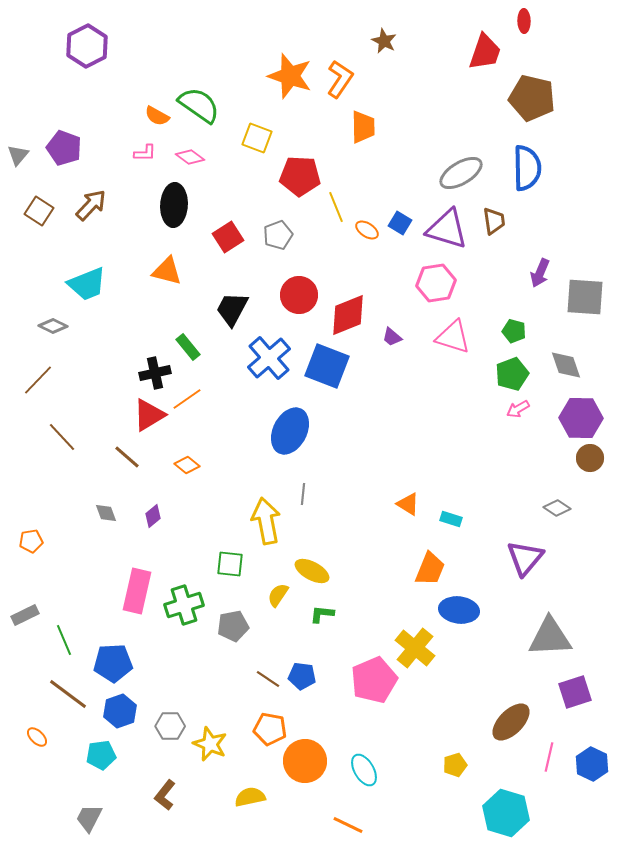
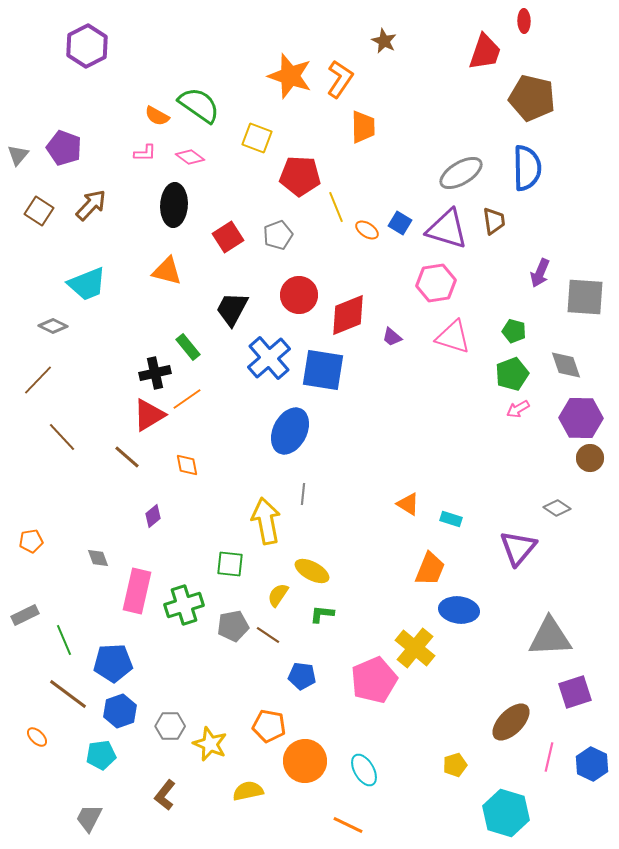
blue square at (327, 366): moved 4 px left, 4 px down; rotated 12 degrees counterclockwise
orange diamond at (187, 465): rotated 40 degrees clockwise
gray diamond at (106, 513): moved 8 px left, 45 px down
purple triangle at (525, 558): moved 7 px left, 10 px up
brown line at (268, 679): moved 44 px up
orange pentagon at (270, 729): moved 1 px left, 3 px up
yellow semicircle at (250, 797): moved 2 px left, 6 px up
